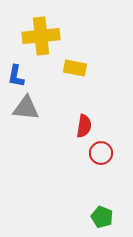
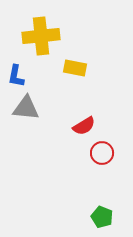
red semicircle: rotated 50 degrees clockwise
red circle: moved 1 px right
